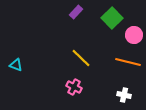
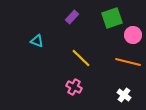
purple rectangle: moved 4 px left, 5 px down
green square: rotated 25 degrees clockwise
pink circle: moved 1 px left
cyan triangle: moved 21 px right, 24 px up
white cross: rotated 24 degrees clockwise
